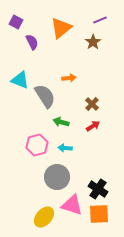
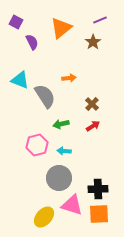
green arrow: moved 2 px down; rotated 28 degrees counterclockwise
cyan arrow: moved 1 px left, 3 px down
gray circle: moved 2 px right, 1 px down
black cross: rotated 36 degrees counterclockwise
